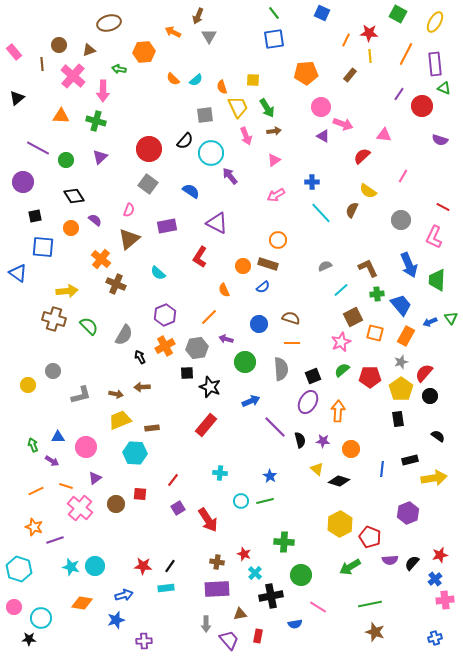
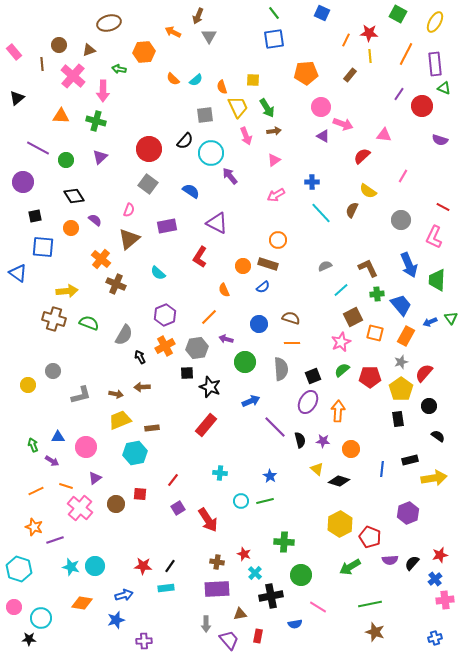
green semicircle at (89, 326): moved 3 px up; rotated 24 degrees counterclockwise
black circle at (430, 396): moved 1 px left, 10 px down
cyan hexagon at (135, 453): rotated 15 degrees counterclockwise
